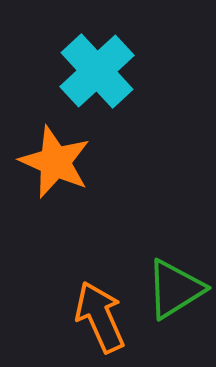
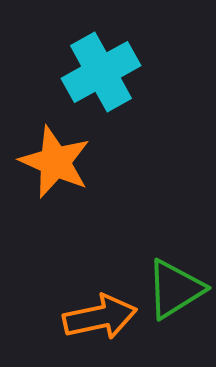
cyan cross: moved 4 px right, 1 px down; rotated 14 degrees clockwise
orange arrow: rotated 102 degrees clockwise
